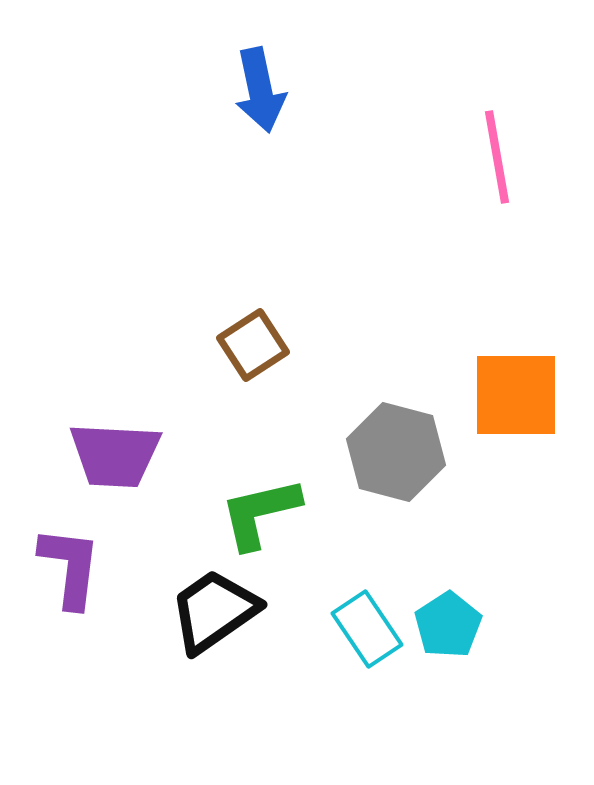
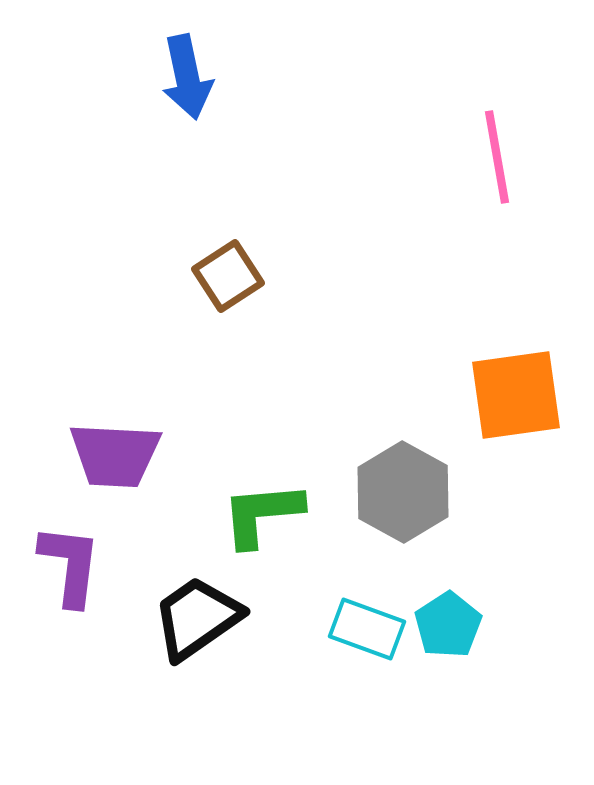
blue arrow: moved 73 px left, 13 px up
brown square: moved 25 px left, 69 px up
orange square: rotated 8 degrees counterclockwise
gray hexagon: moved 7 px right, 40 px down; rotated 14 degrees clockwise
green L-shape: moved 2 px right, 1 px down; rotated 8 degrees clockwise
purple L-shape: moved 2 px up
black trapezoid: moved 17 px left, 7 px down
cyan rectangle: rotated 36 degrees counterclockwise
